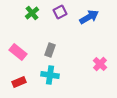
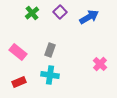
purple square: rotated 16 degrees counterclockwise
